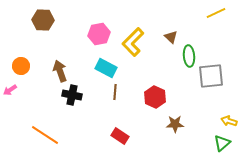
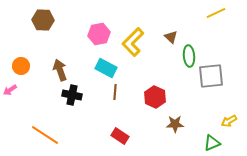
brown arrow: moved 1 px up
yellow arrow: rotated 49 degrees counterclockwise
green triangle: moved 10 px left; rotated 18 degrees clockwise
